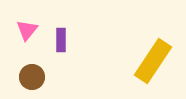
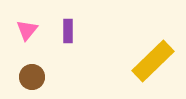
purple rectangle: moved 7 px right, 9 px up
yellow rectangle: rotated 12 degrees clockwise
